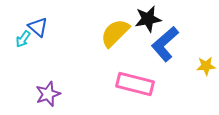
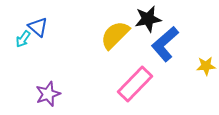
yellow semicircle: moved 2 px down
pink rectangle: rotated 60 degrees counterclockwise
